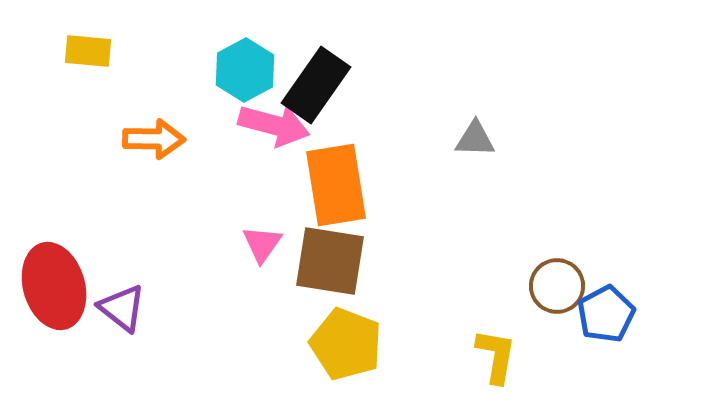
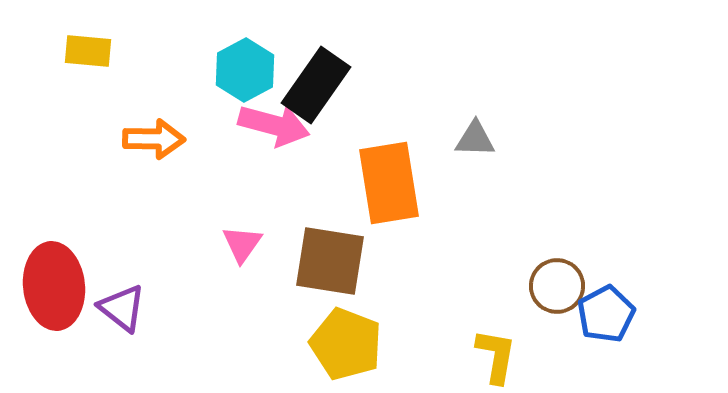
orange rectangle: moved 53 px right, 2 px up
pink triangle: moved 20 px left
red ellipse: rotated 10 degrees clockwise
